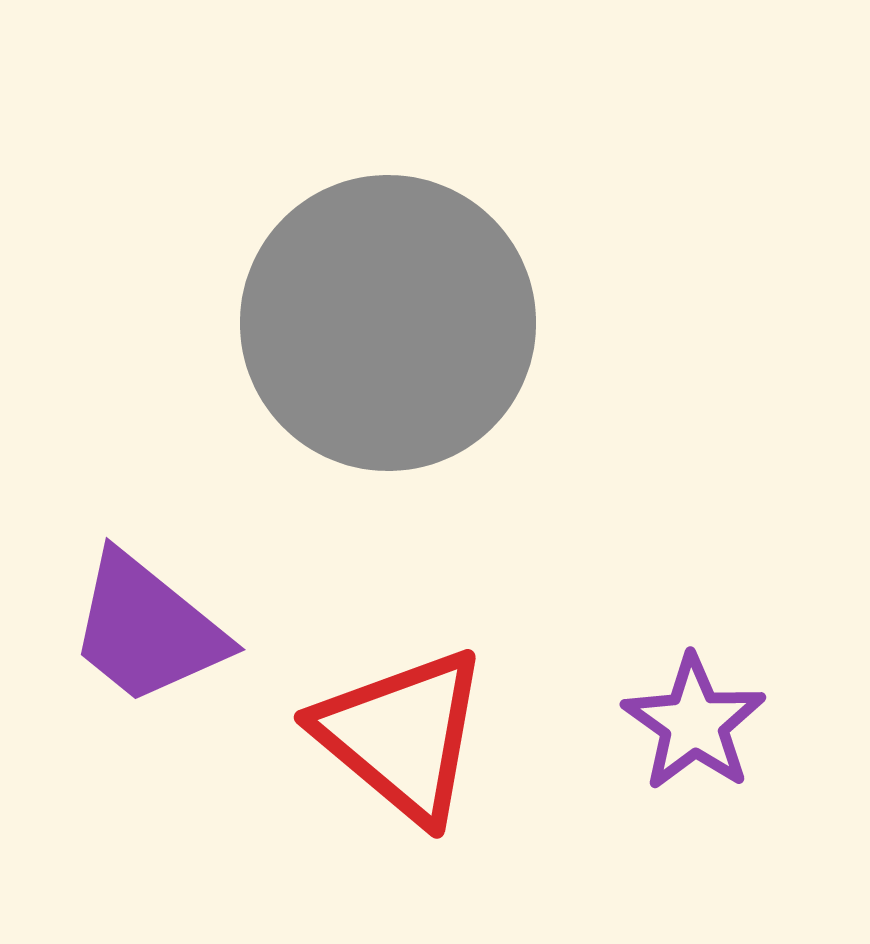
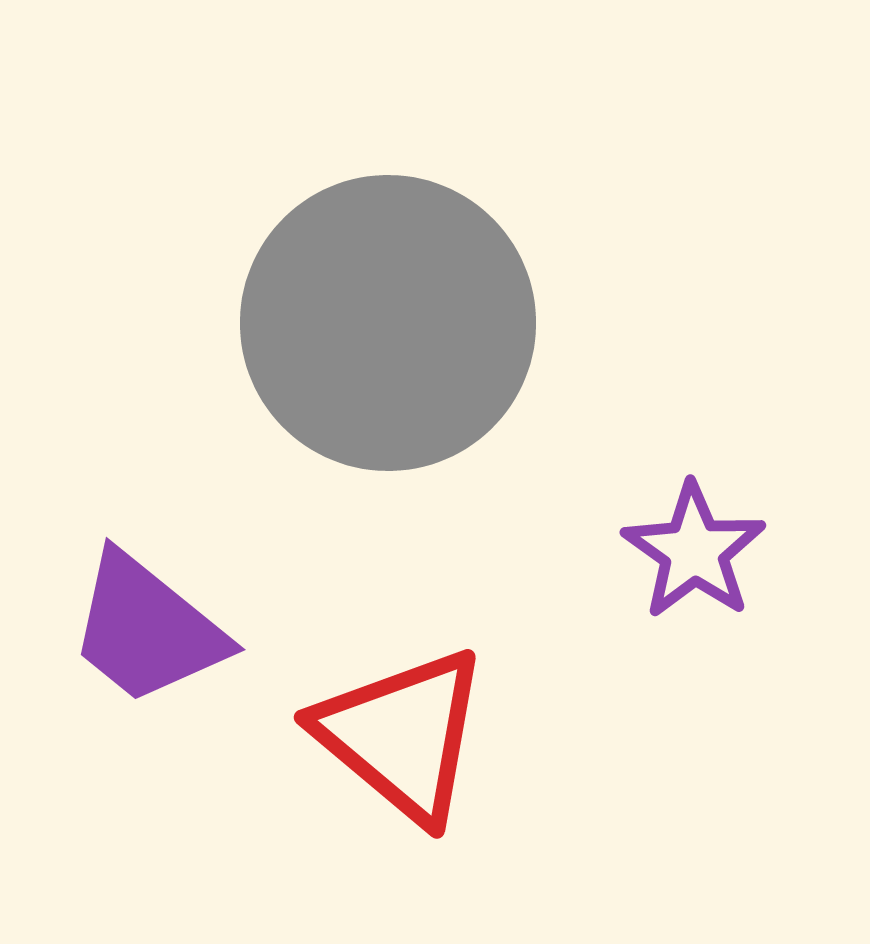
purple star: moved 172 px up
